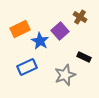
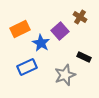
blue star: moved 1 px right, 2 px down
